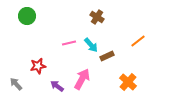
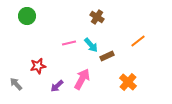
purple arrow: rotated 80 degrees counterclockwise
